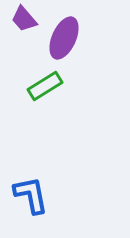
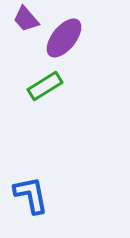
purple trapezoid: moved 2 px right
purple ellipse: rotated 15 degrees clockwise
